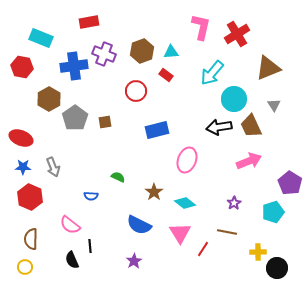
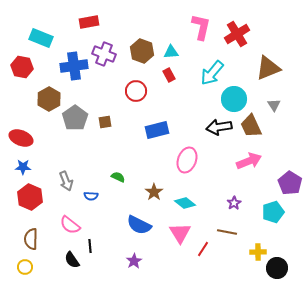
brown hexagon at (142, 51): rotated 20 degrees counterclockwise
red rectangle at (166, 75): moved 3 px right; rotated 24 degrees clockwise
gray arrow at (53, 167): moved 13 px right, 14 px down
black semicircle at (72, 260): rotated 12 degrees counterclockwise
